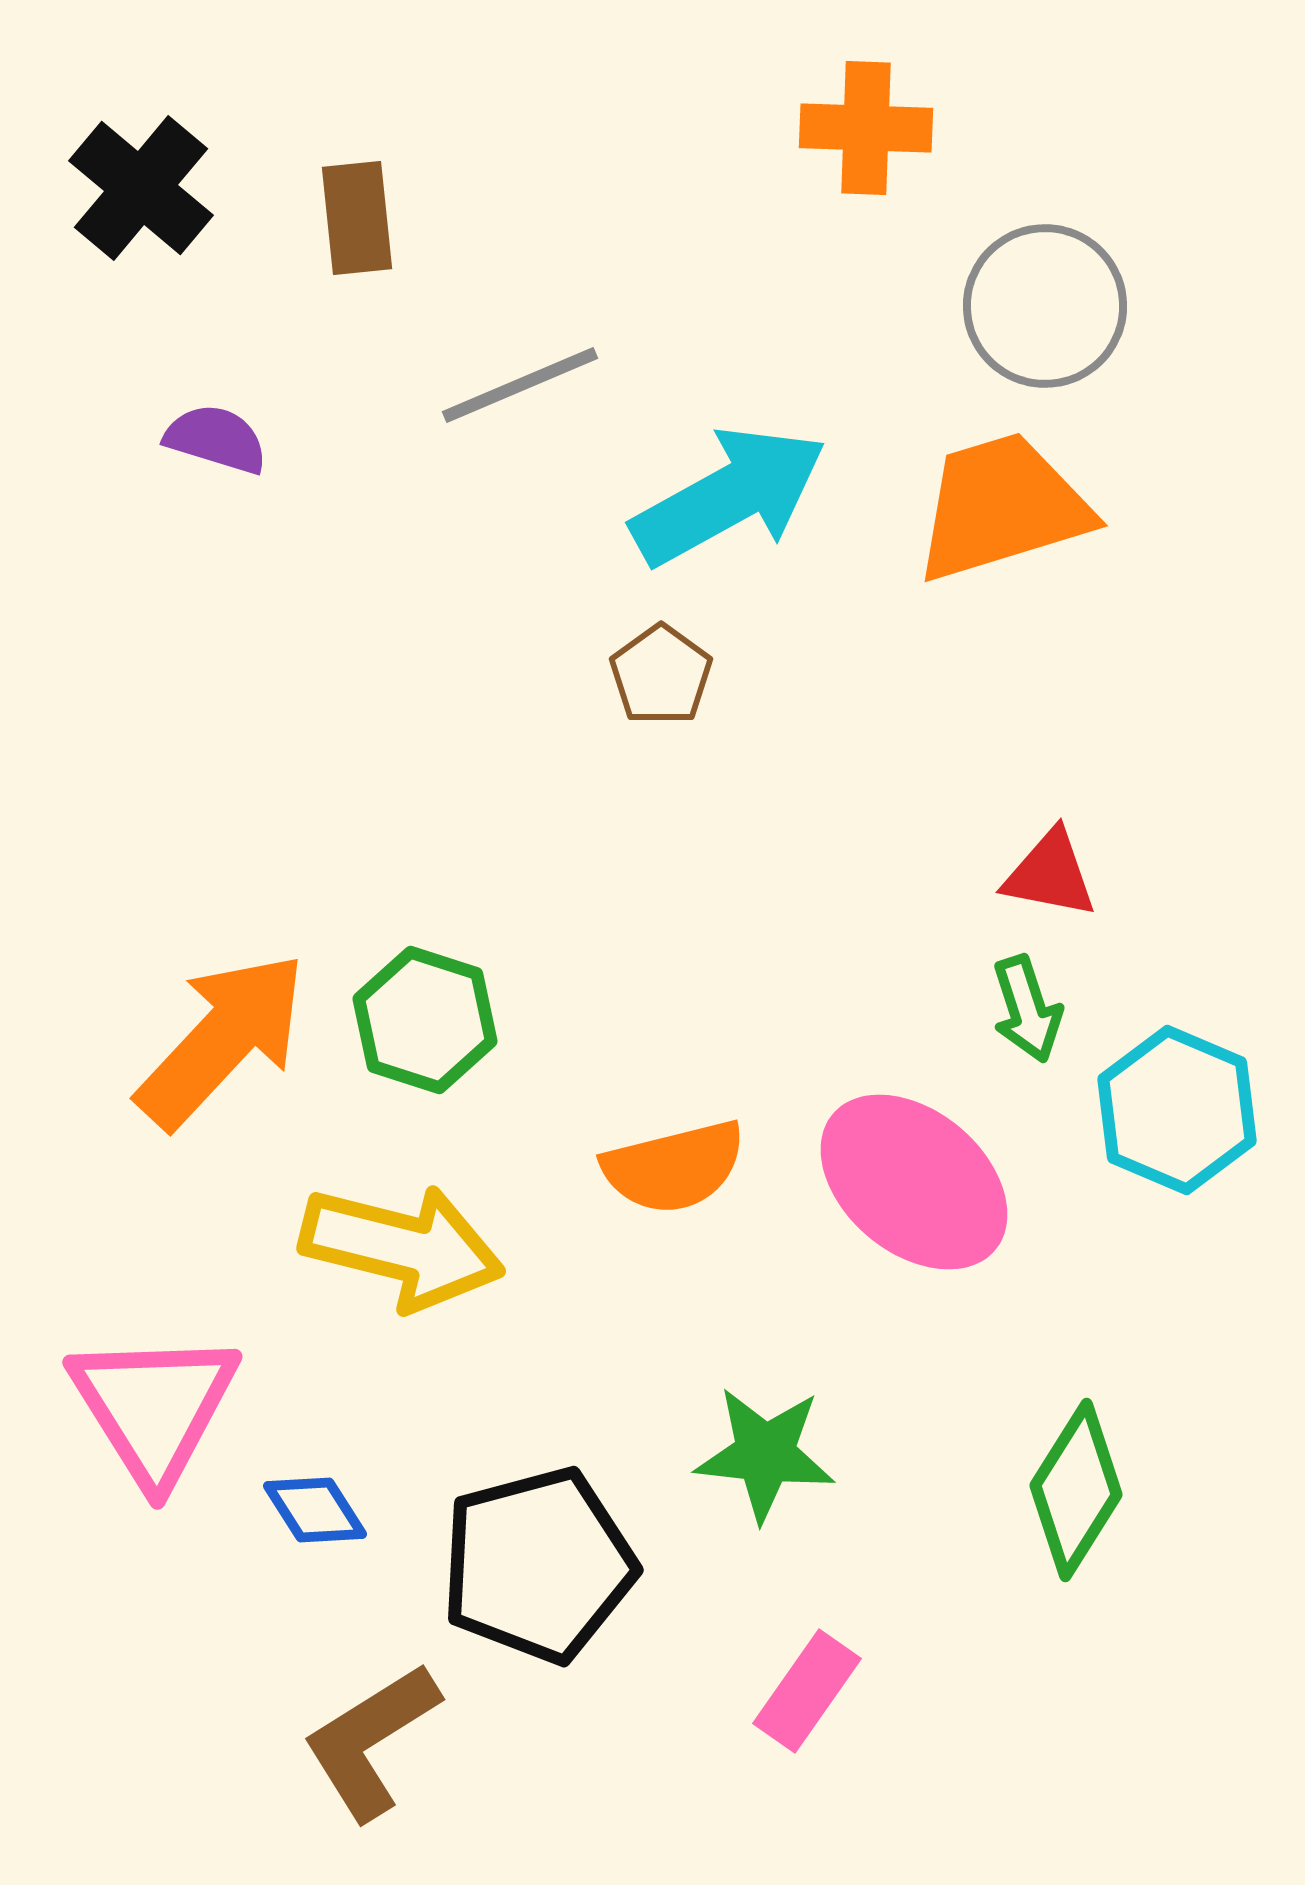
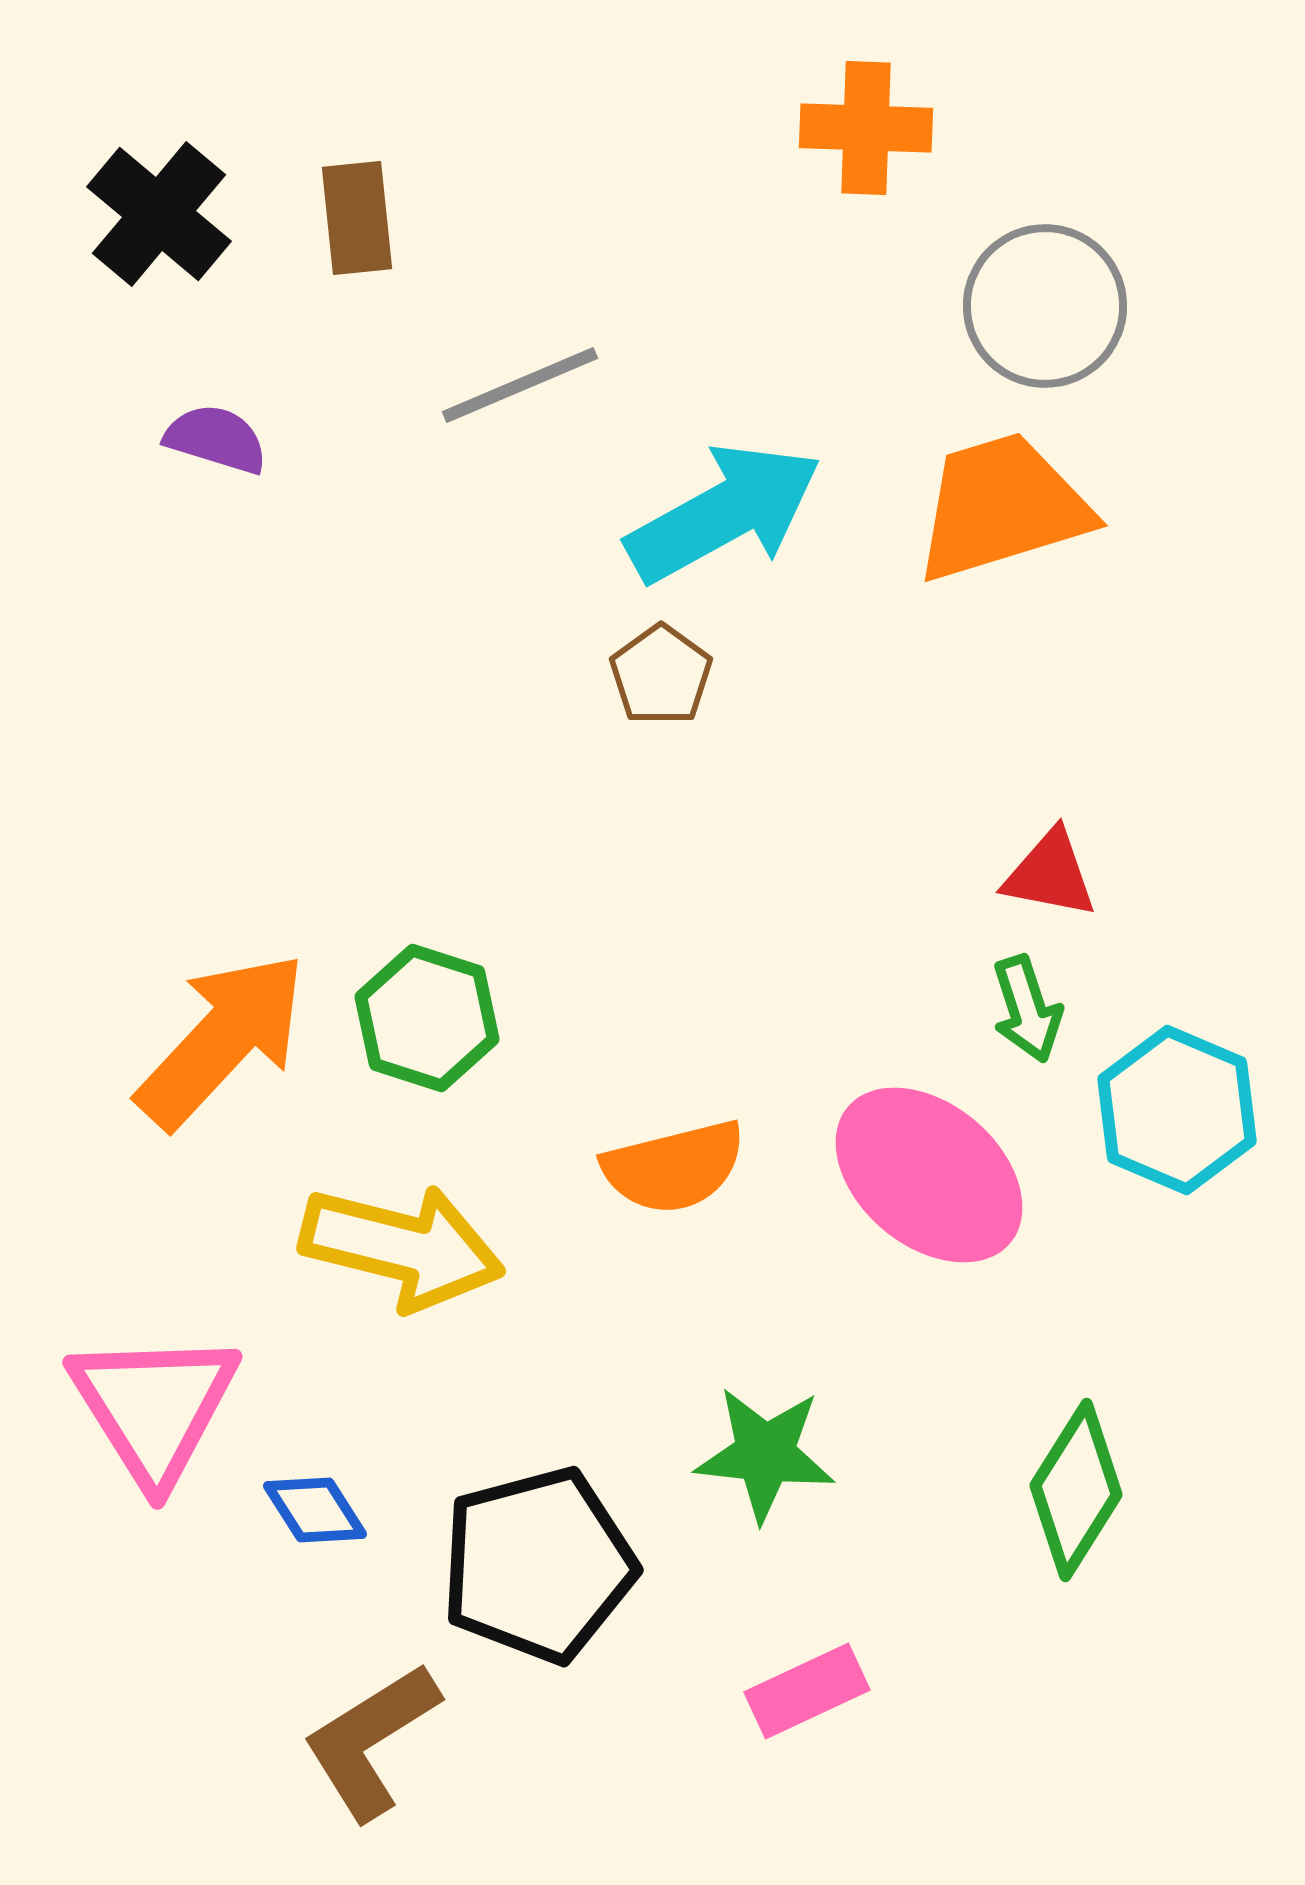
black cross: moved 18 px right, 26 px down
cyan arrow: moved 5 px left, 17 px down
green hexagon: moved 2 px right, 2 px up
pink ellipse: moved 15 px right, 7 px up
pink rectangle: rotated 30 degrees clockwise
